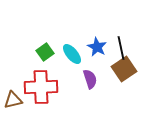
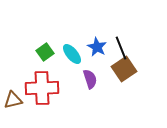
black line: rotated 10 degrees counterclockwise
red cross: moved 1 px right, 1 px down
